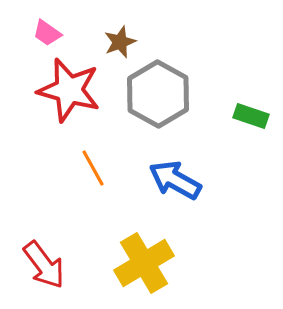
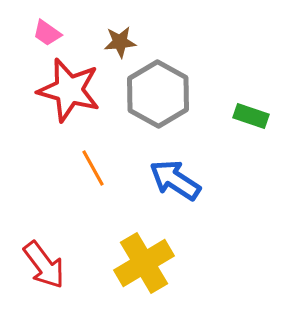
brown star: rotated 16 degrees clockwise
blue arrow: rotated 4 degrees clockwise
